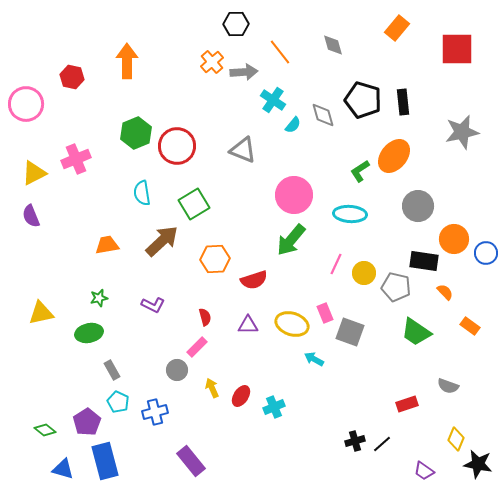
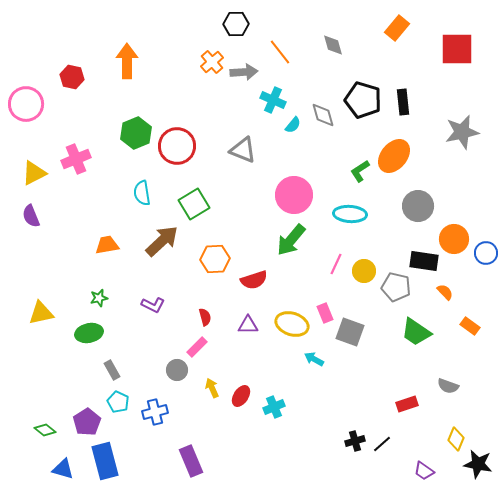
cyan cross at (273, 100): rotated 10 degrees counterclockwise
yellow circle at (364, 273): moved 2 px up
purple rectangle at (191, 461): rotated 16 degrees clockwise
